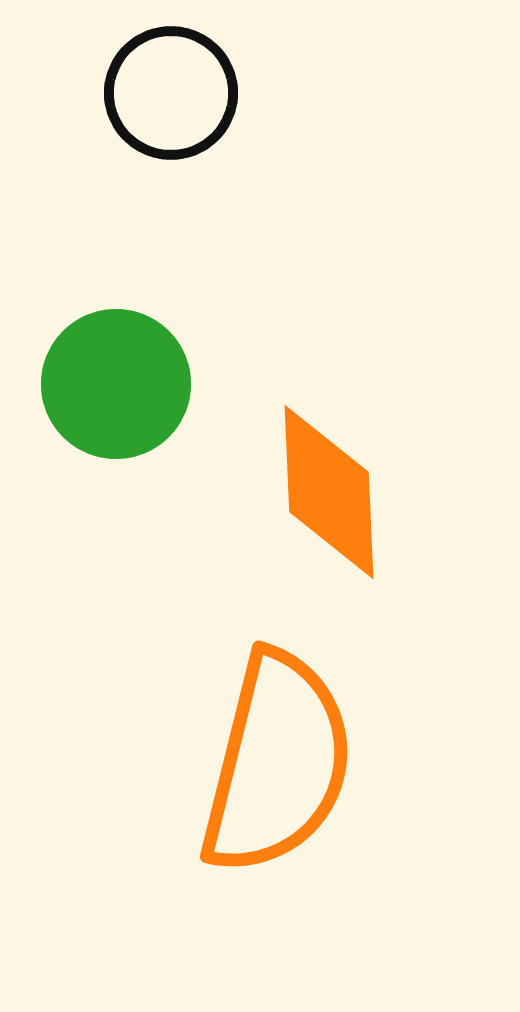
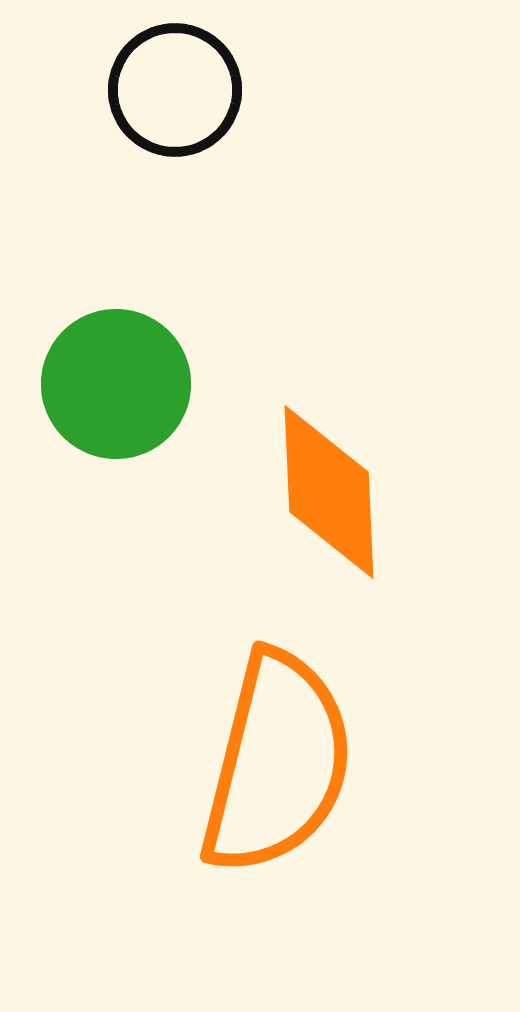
black circle: moved 4 px right, 3 px up
